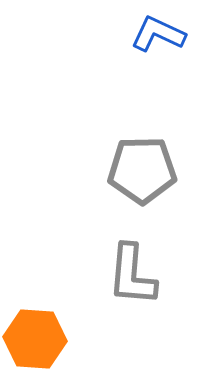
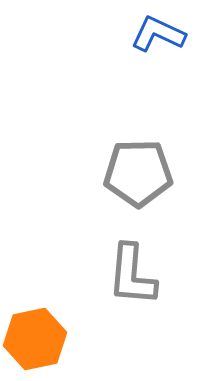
gray pentagon: moved 4 px left, 3 px down
orange hexagon: rotated 16 degrees counterclockwise
